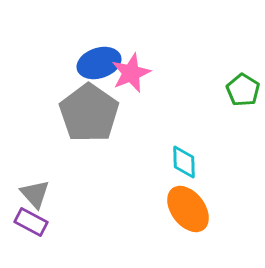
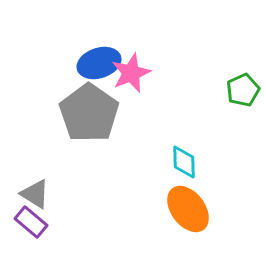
green pentagon: rotated 16 degrees clockwise
gray triangle: rotated 16 degrees counterclockwise
purple rectangle: rotated 12 degrees clockwise
